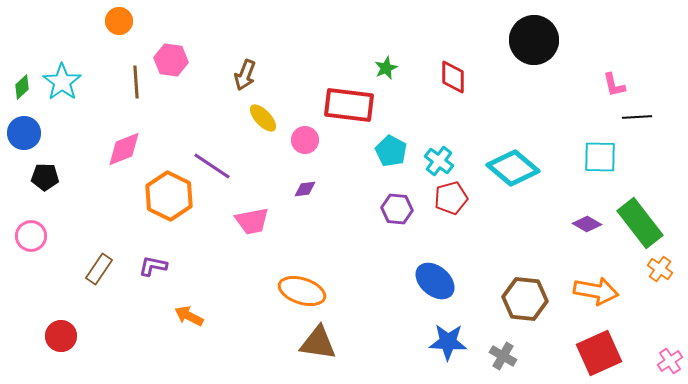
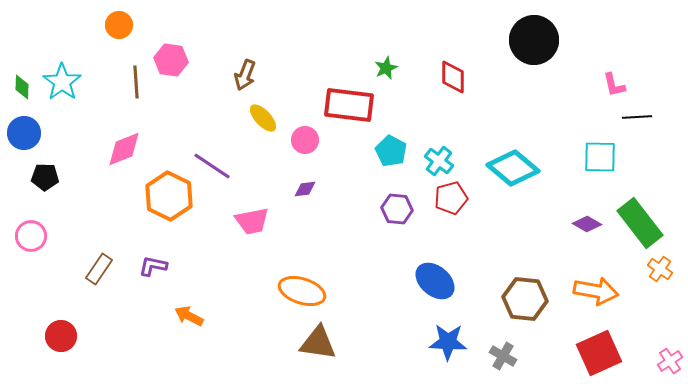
orange circle at (119, 21): moved 4 px down
green diamond at (22, 87): rotated 45 degrees counterclockwise
